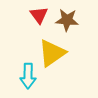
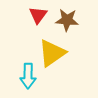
red triangle: moved 1 px left; rotated 12 degrees clockwise
